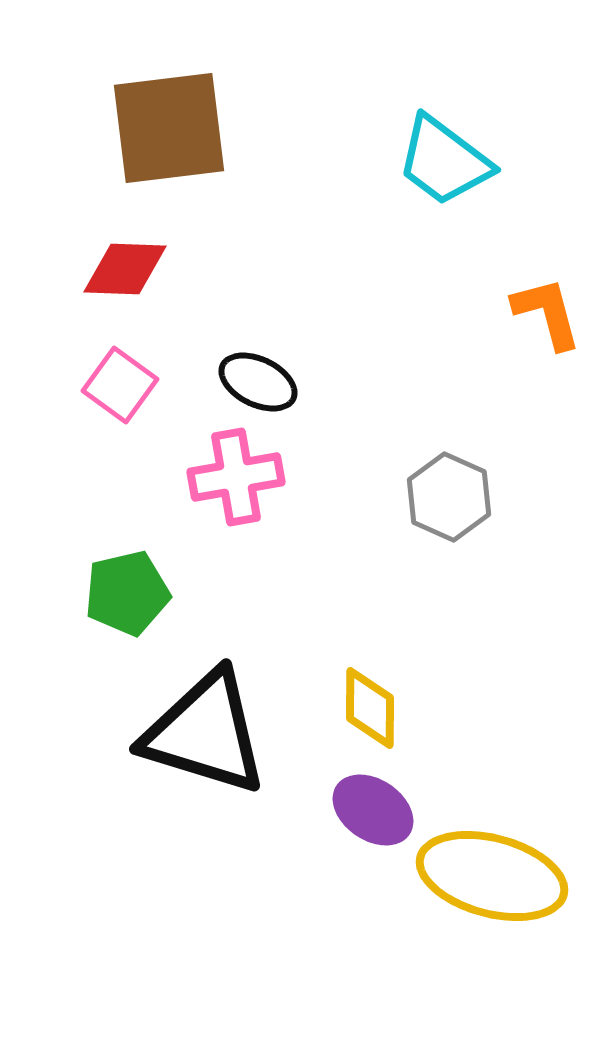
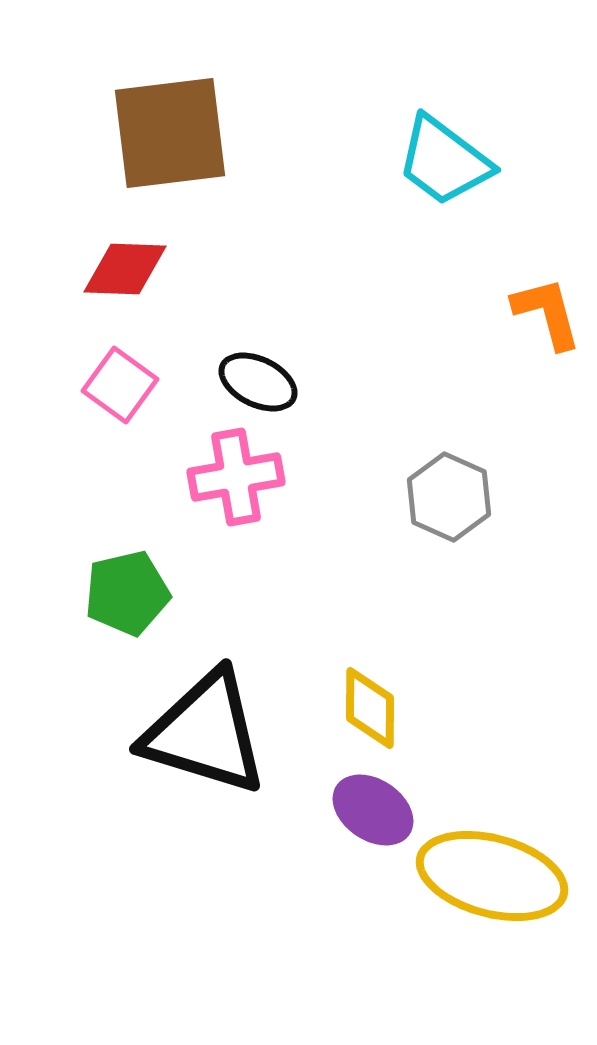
brown square: moved 1 px right, 5 px down
